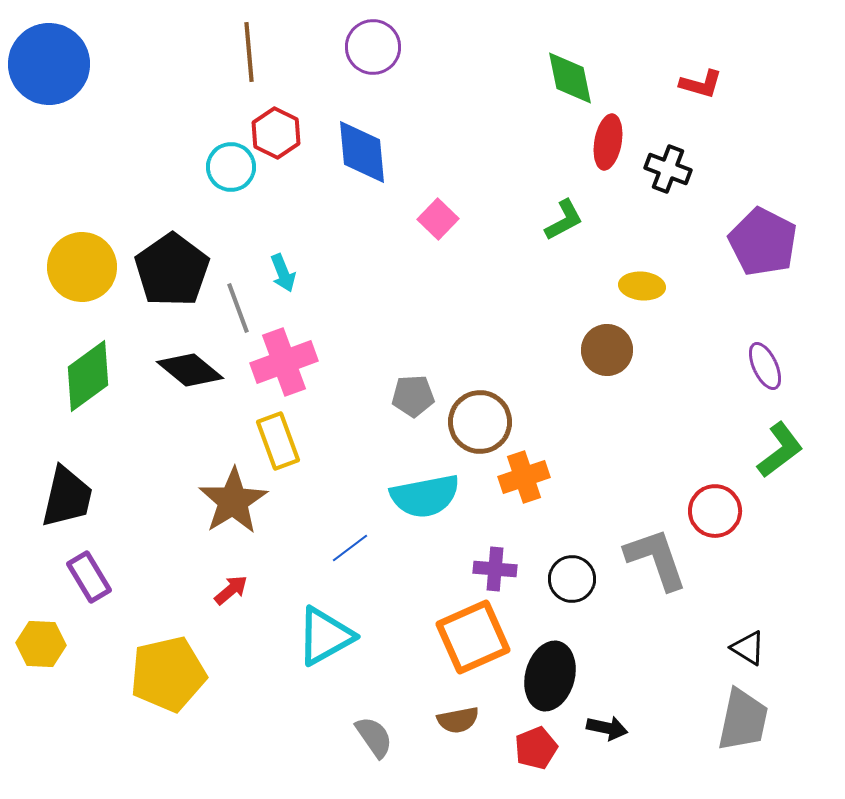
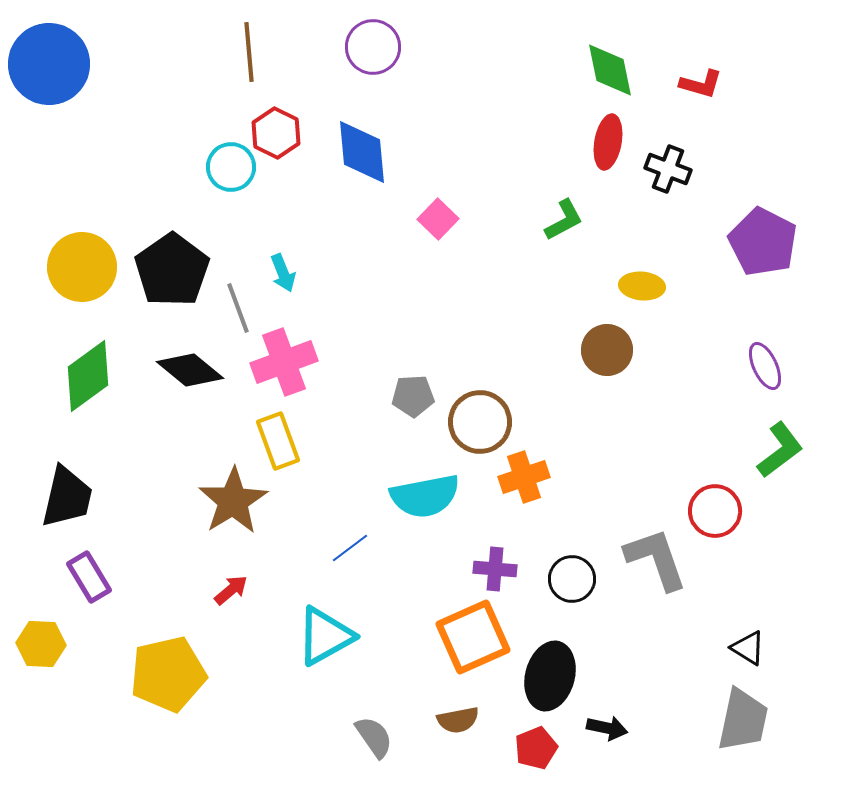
green diamond at (570, 78): moved 40 px right, 8 px up
